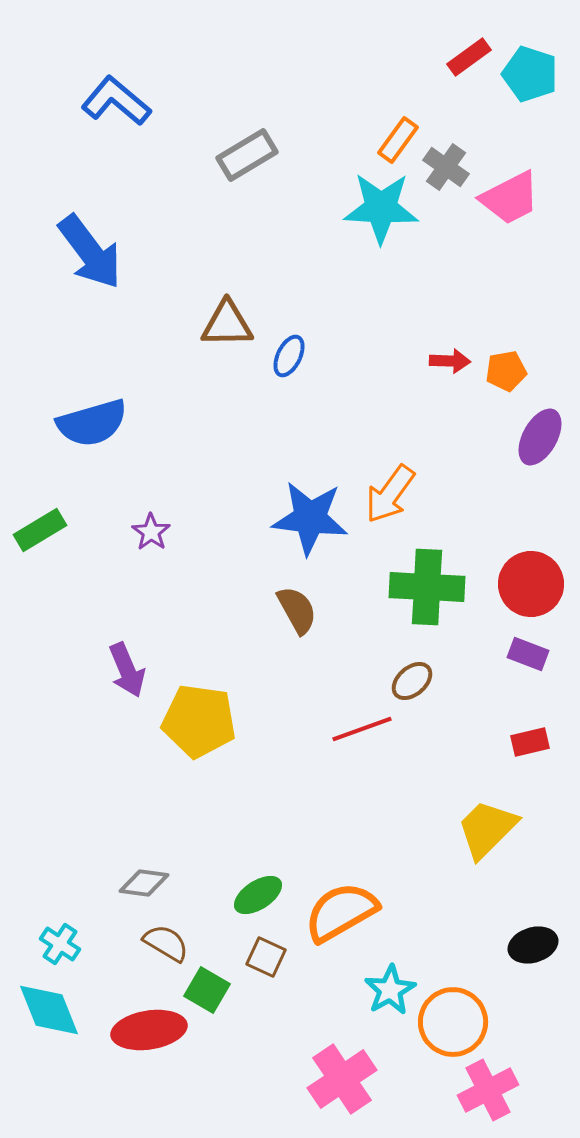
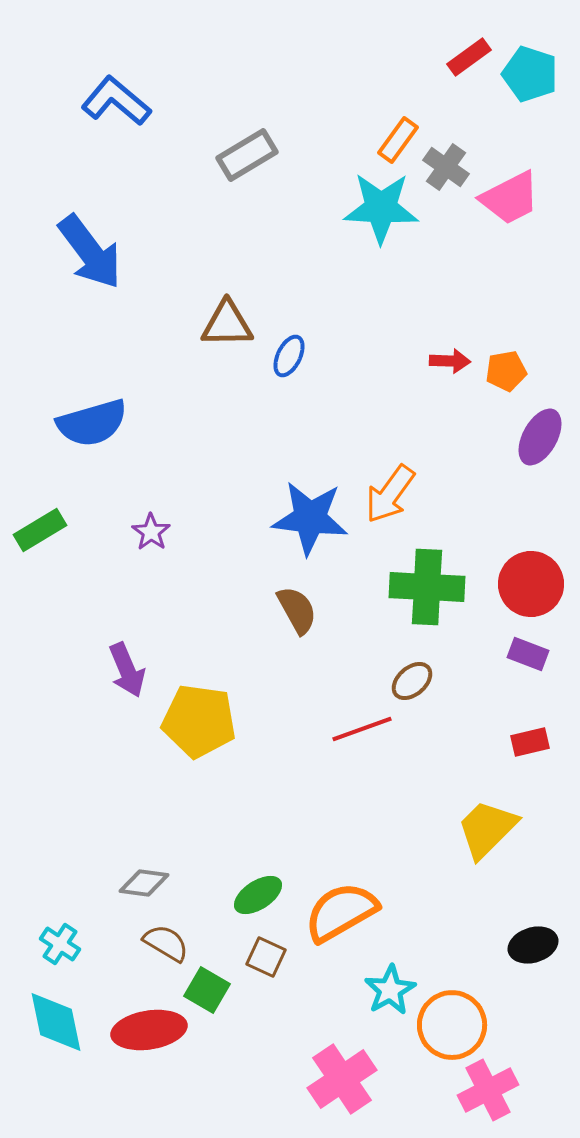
cyan diamond at (49, 1010): moved 7 px right, 12 px down; rotated 10 degrees clockwise
orange circle at (453, 1022): moved 1 px left, 3 px down
